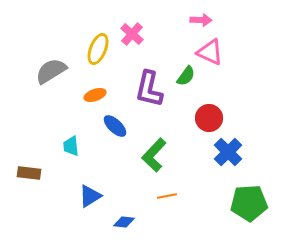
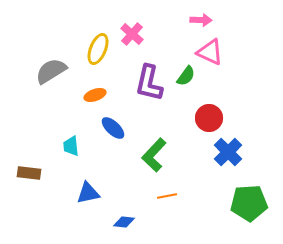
purple L-shape: moved 6 px up
blue ellipse: moved 2 px left, 2 px down
blue triangle: moved 2 px left, 3 px up; rotated 20 degrees clockwise
